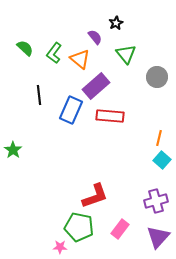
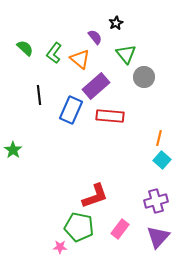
gray circle: moved 13 px left
